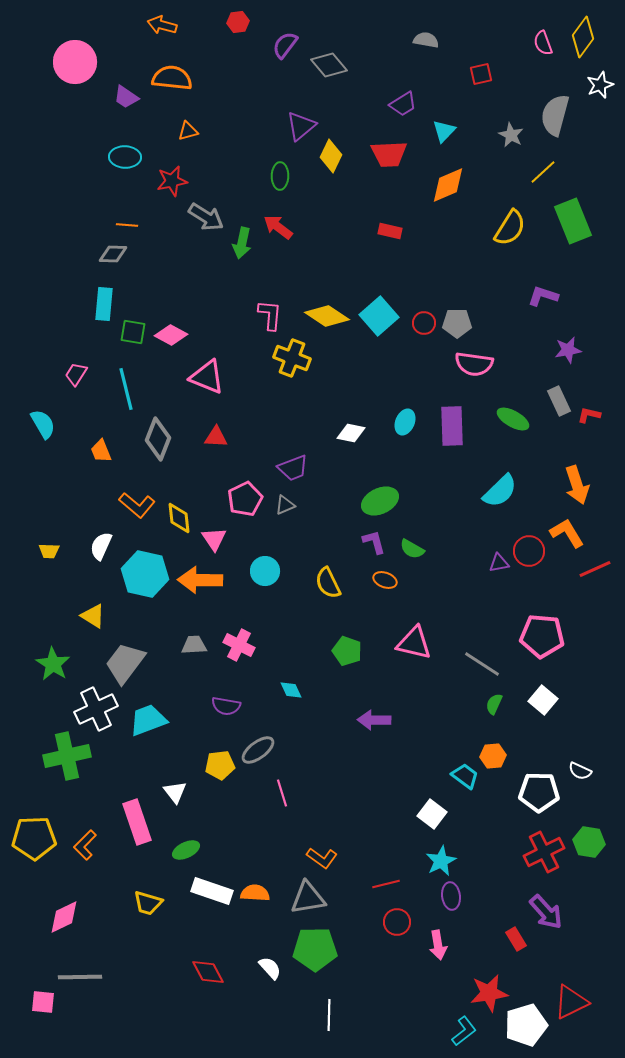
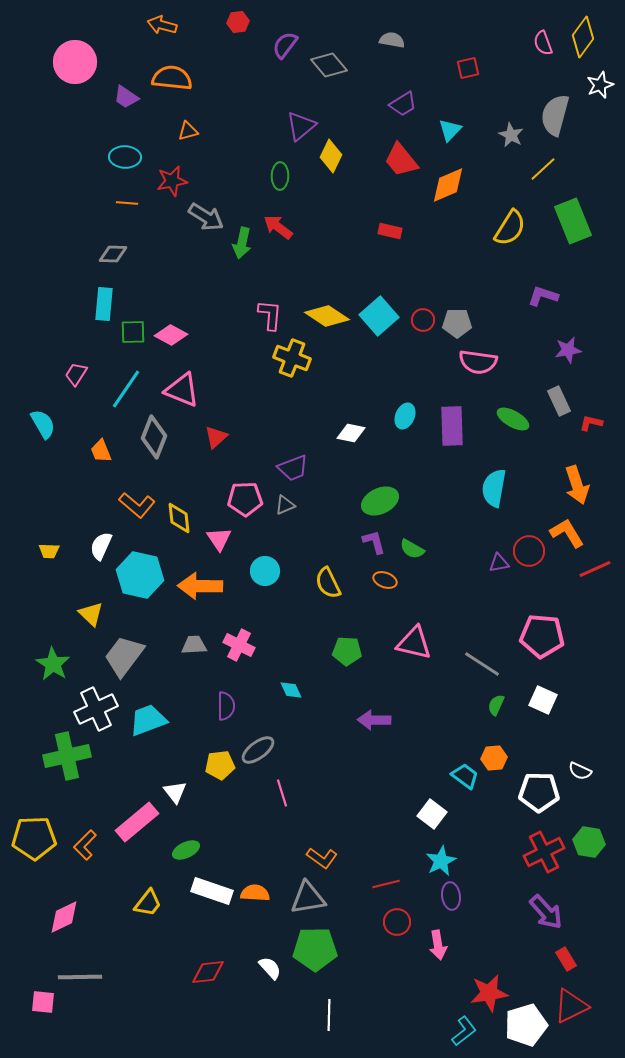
gray semicircle at (426, 40): moved 34 px left
red square at (481, 74): moved 13 px left, 6 px up
cyan triangle at (444, 131): moved 6 px right, 1 px up
red trapezoid at (389, 154): moved 12 px right, 6 px down; rotated 54 degrees clockwise
yellow line at (543, 172): moved 3 px up
orange line at (127, 225): moved 22 px up
red circle at (424, 323): moved 1 px left, 3 px up
green square at (133, 332): rotated 12 degrees counterclockwise
pink semicircle at (474, 364): moved 4 px right, 2 px up
pink triangle at (207, 377): moved 25 px left, 13 px down
cyan line at (126, 389): rotated 48 degrees clockwise
red L-shape at (589, 415): moved 2 px right, 8 px down
cyan ellipse at (405, 422): moved 6 px up
red triangle at (216, 437): rotated 45 degrees counterclockwise
gray diamond at (158, 439): moved 4 px left, 2 px up
cyan semicircle at (500, 491): moved 6 px left, 3 px up; rotated 144 degrees clockwise
pink pentagon at (245, 499): rotated 24 degrees clockwise
pink triangle at (214, 539): moved 5 px right
cyan hexagon at (145, 574): moved 5 px left, 1 px down
orange arrow at (200, 580): moved 6 px down
yellow triangle at (93, 616): moved 2 px left, 2 px up; rotated 12 degrees clockwise
green pentagon at (347, 651): rotated 16 degrees counterclockwise
gray trapezoid at (125, 663): moved 1 px left, 7 px up
white square at (543, 700): rotated 16 degrees counterclockwise
green semicircle at (494, 704): moved 2 px right, 1 px down
purple semicircle at (226, 706): rotated 100 degrees counterclockwise
orange hexagon at (493, 756): moved 1 px right, 2 px down
pink rectangle at (137, 822): rotated 69 degrees clockwise
yellow trapezoid at (148, 903): rotated 68 degrees counterclockwise
red rectangle at (516, 939): moved 50 px right, 20 px down
red diamond at (208, 972): rotated 68 degrees counterclockwise
red triangle at (571, 1002): moved 4 px down
